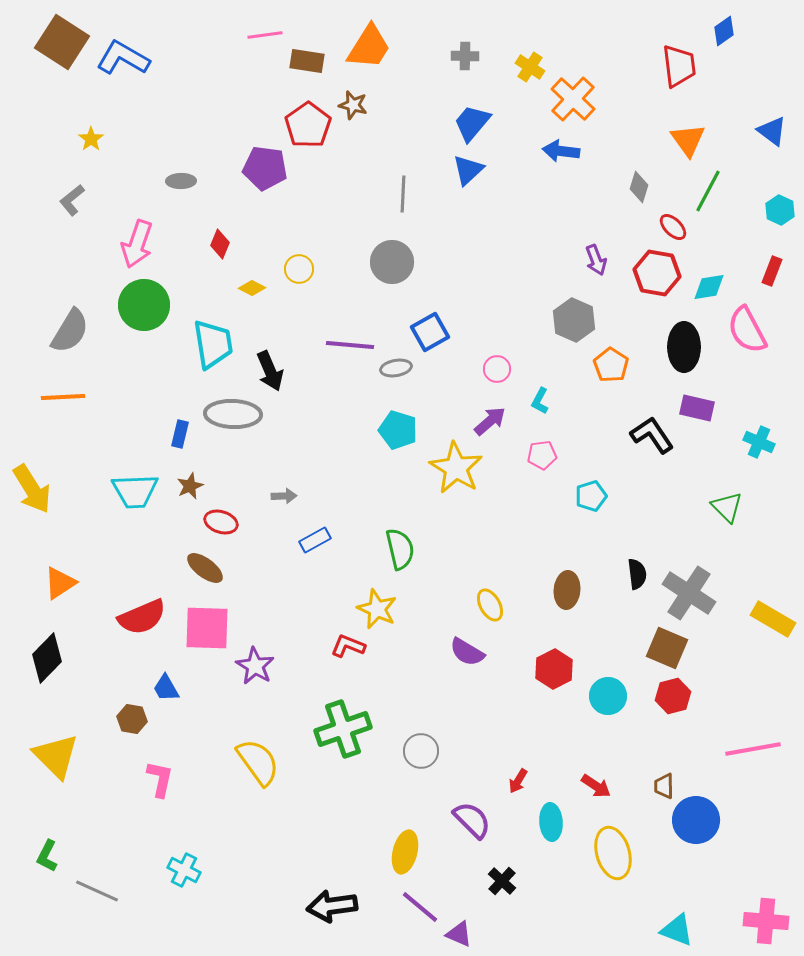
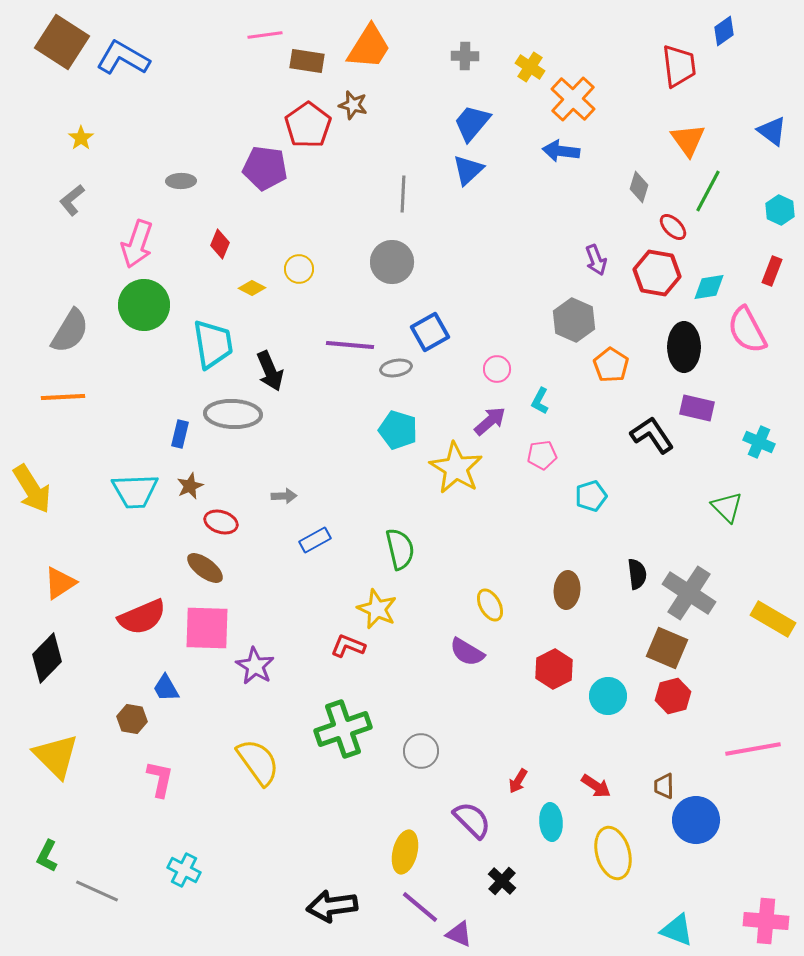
yellow star at (91, 139): moved 10 px left, 1 px up
